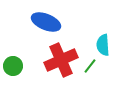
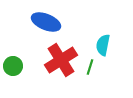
cyan semicircle: rotated 15 degrees clockwise
red cross: rotated 8 degrees counterclockwise
green line: moved 1 px down; rotated 21 degrees counterclockwise
